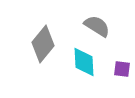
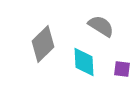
gray semicircle: moved 4 px right
gray diamond: rotated 6 degrees clockwise
